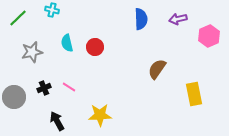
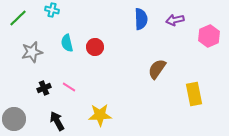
purple arrow: moved 3 px left, 1 px down
gray circle: moved 22 px down
